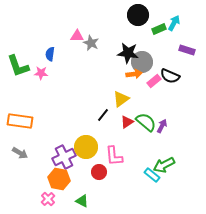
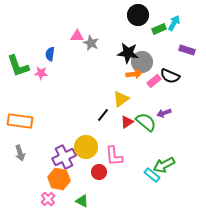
purple arrow: moved 2 px right, 13 px up; rotated 136 degrees counterclockwise
gray arrow: rotated 42 degrees clockwise
